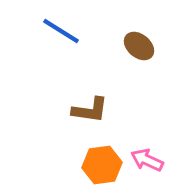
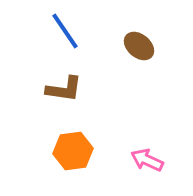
blue line: moved 4 px right; rotated 24 degrees clockwise
brown L-shape: moved 26 px left, 21 px up
orange hexagon: moved 29 px left, 14 px up
